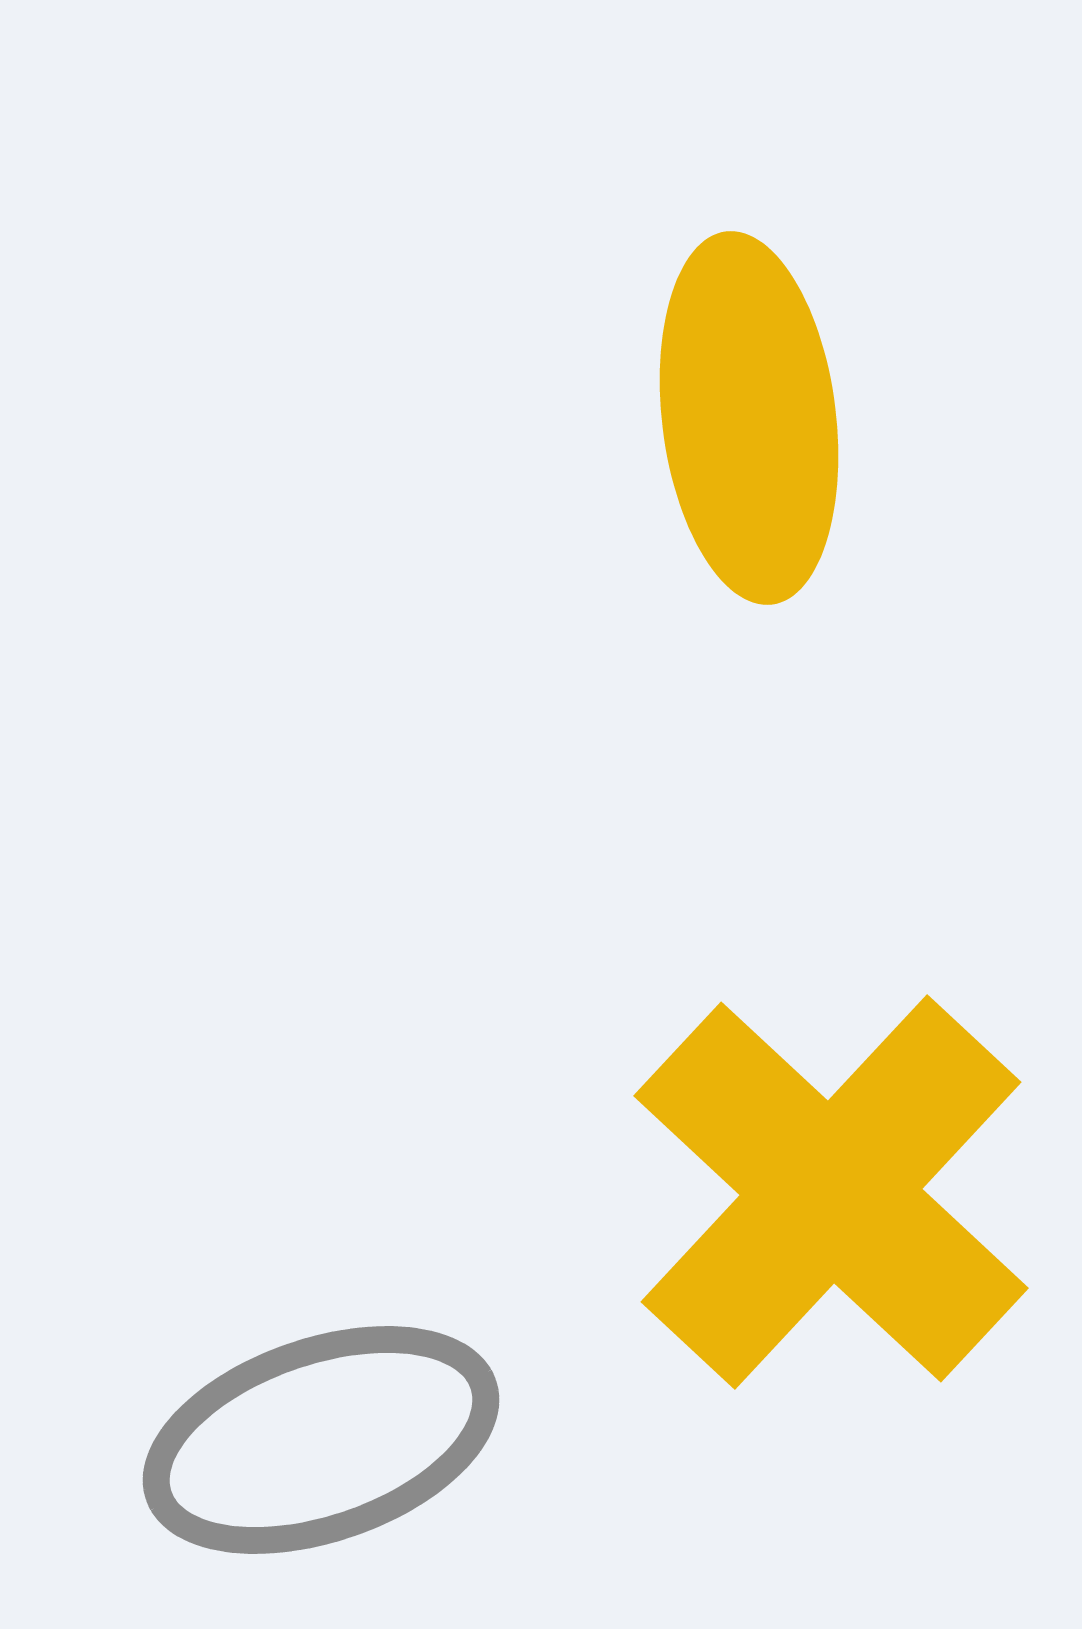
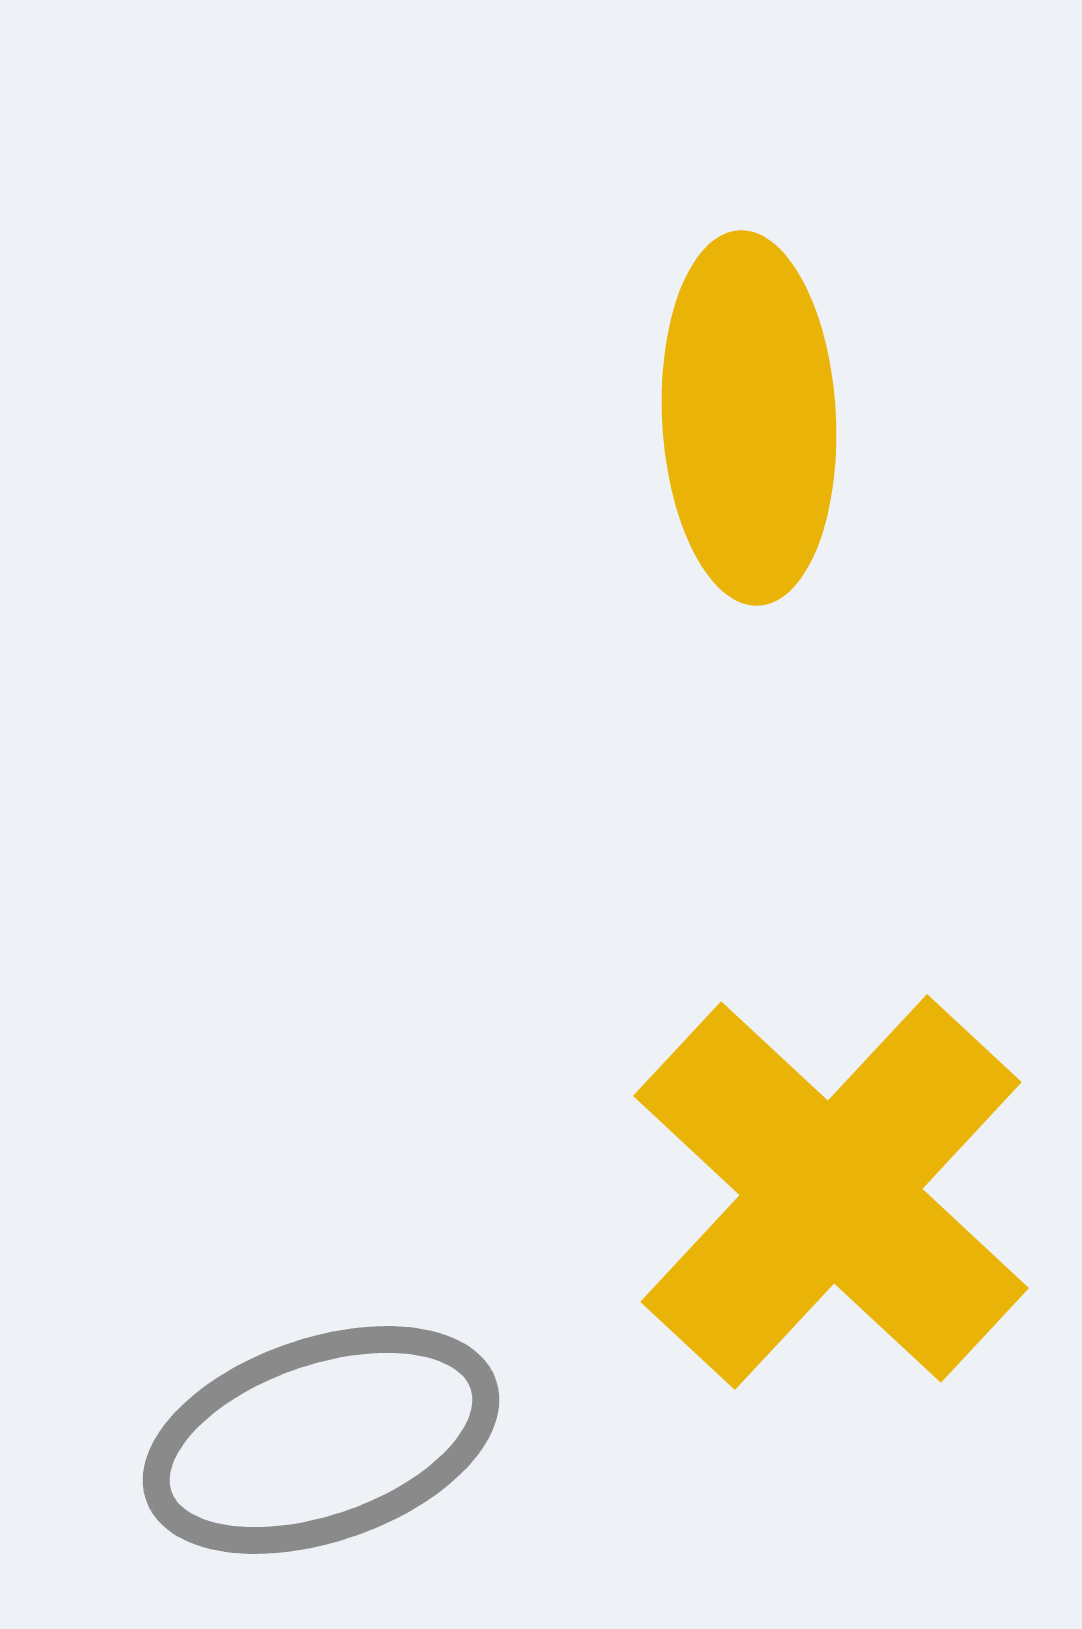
yellow ellipse: rotated 4 degrees clockwise
